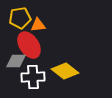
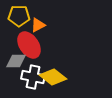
yellow pentagon: moved 1 px left, 2 px up; rotated 10 degrees clockwise
orange triangle: rotated 21 degrees counterclockwise
yellow diamond: moved 12 px left, 6 px down
white cross: rotated 15 degrees clockwise
